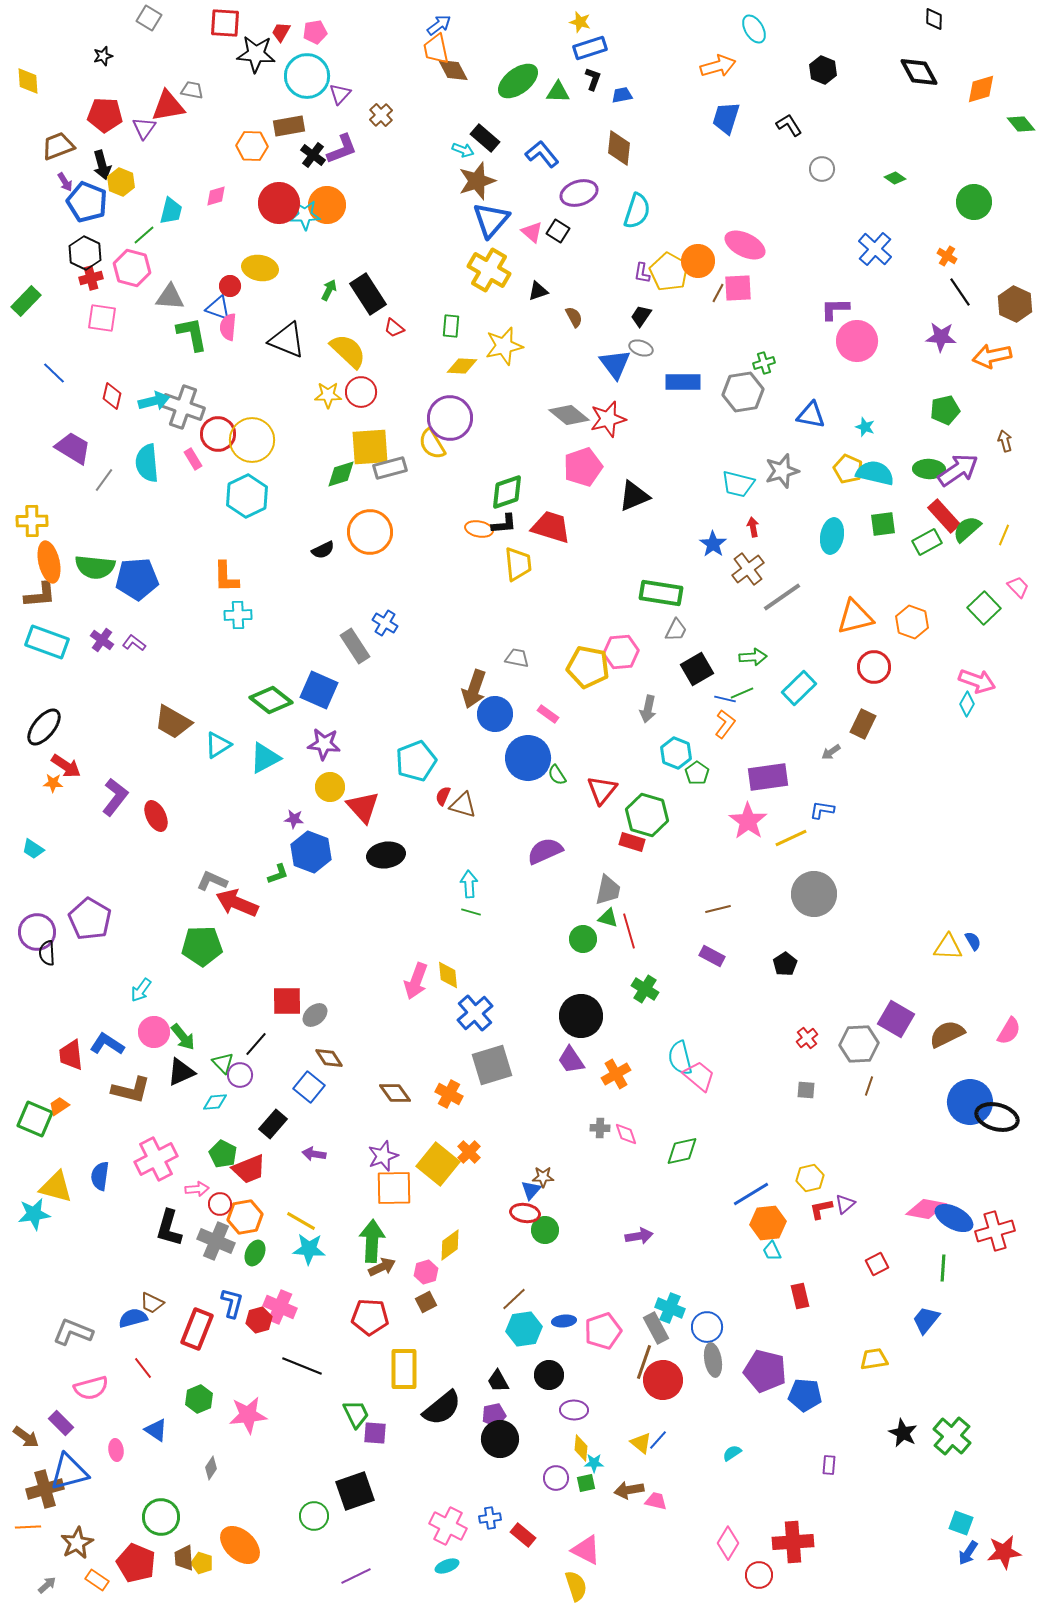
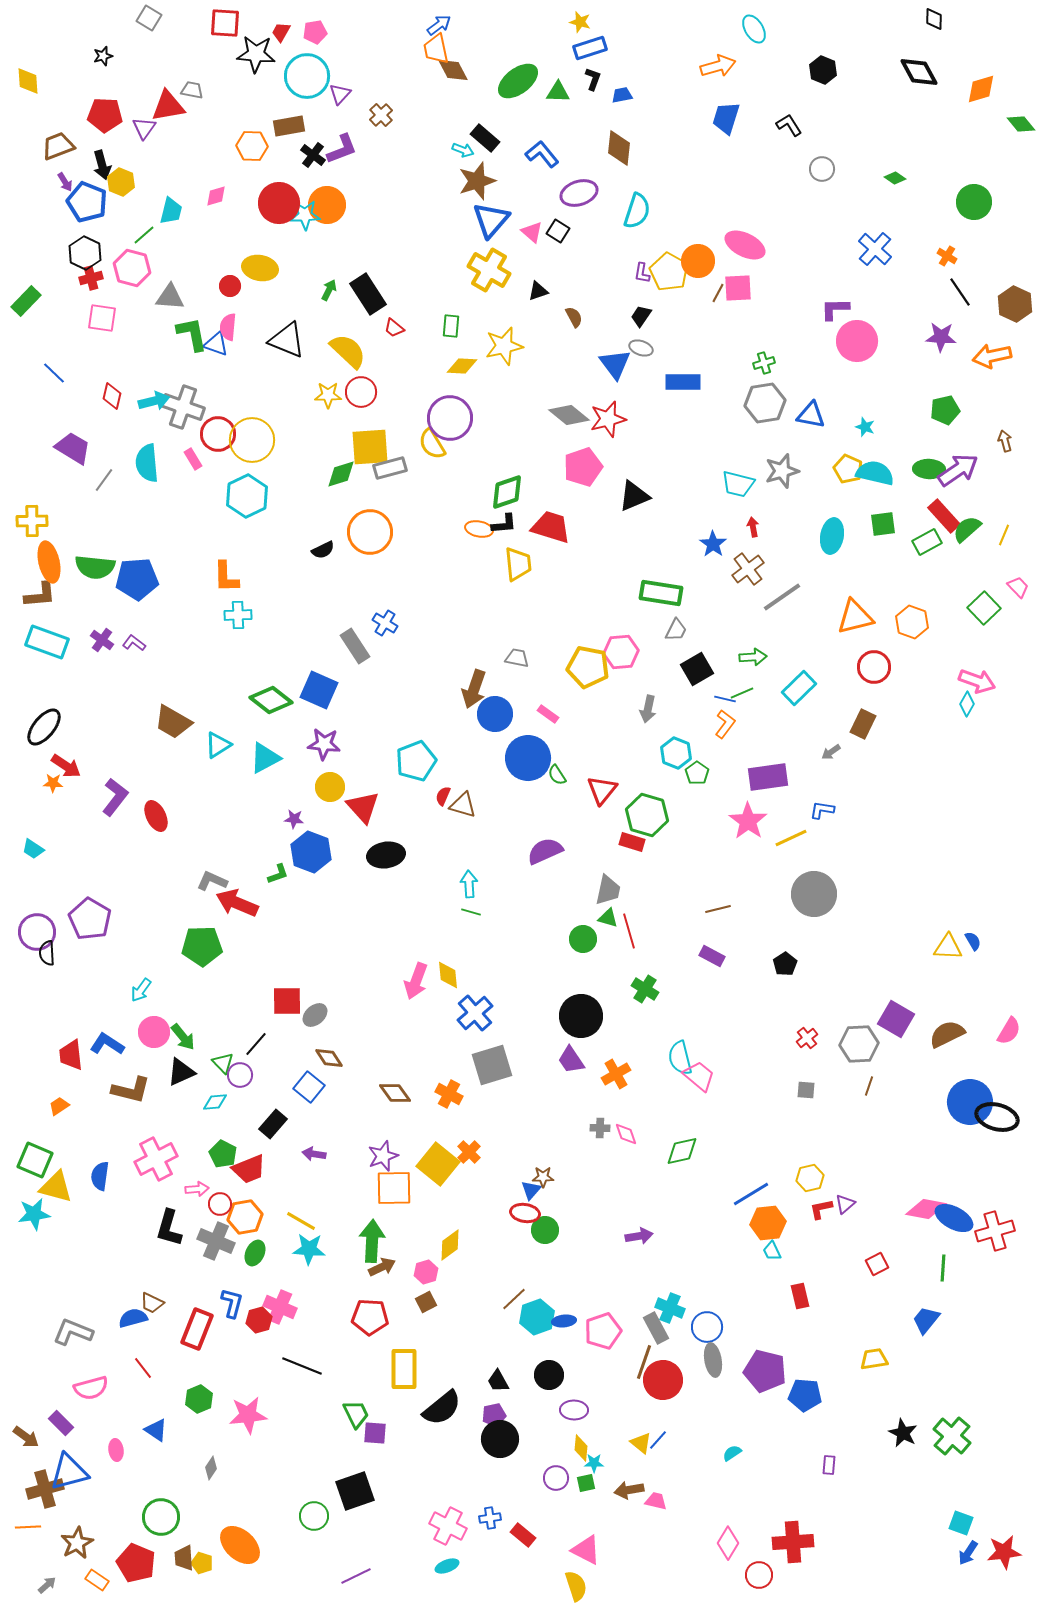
blue triangle at (218, 308): moved 2 px left, 36 px down
gray hexagon at (743, 392): moved 22 px right, 11 px down
green square at (35, 1119): moved 41 px down
cyan hexagon at (524, 1329): moved 13 px right, 12 px up; rotated 12 degrees counterclockwise
